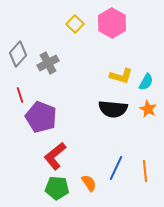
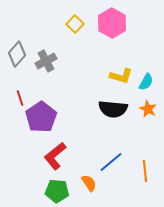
gray diamond: moved 1 px left
gray cross: moved 2 px left, 2 px up
red line: moved 3 px down
purple pentagon: rotated 16 degrees clockwise
blue line: moved 5 px left, 6 px up; rotated 25 degrees clockwise
green pentagon: moved 3 px down
